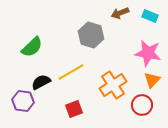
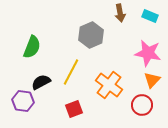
brown arrow: rotated 78 degrees counterclockwise
gray hexagon: rotated 20 degrees clockwise
green semicircle: rotated 25 degrees counterclockwise
yellow line: rotated 32 degrees counterclockwise
orange cross: moved 4 px left; rotated 20 degrees counterclockwise
